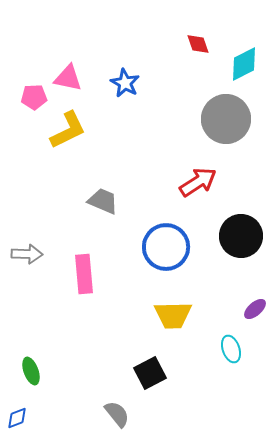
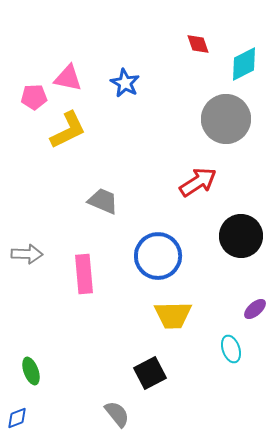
blue circle: moved 8 px left, 9 px down
